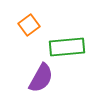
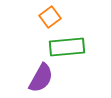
orange square: moved 21 px right, 8 px up
